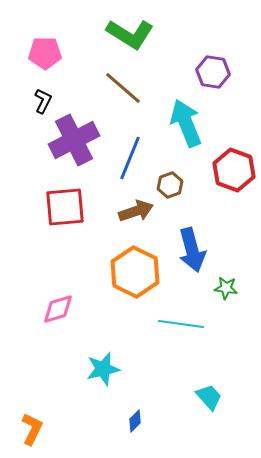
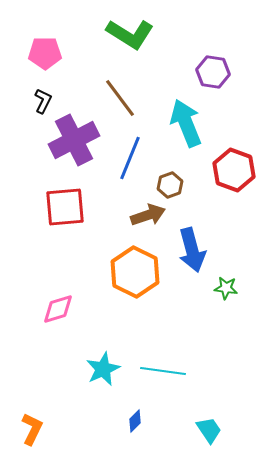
brown line: moved 3 px left, 10 px down; rotated 12 degrees clockwise
brown arrow: moved 12 px right, 4 px down
cyan line: moved 18 px left, 47 px down
cyan star: rotated 12 degrees counterclockwise
cyan trapezoid: moved 33 px down; rotated 8 degrees clockwise
